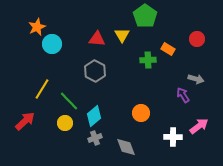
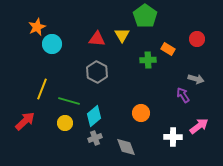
gray hexagon: moved 2 px right, 1 px down
yellow line: rotated 10 degrees counterclockwise
green line: rotated 30 degrees counterclockwise
